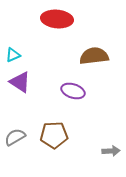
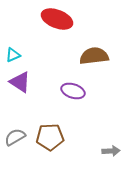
red ellipse: rotated 16 degrees clockwise
brown pentagon: moved 4 px left, 2 px down
